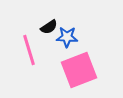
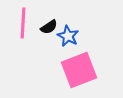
blue star: moved 1 px right, 1 px up; rotated 25 degrees clockwise
pink line: moved 6 px left, 27 px up; rotated 20 degrees clockwise
